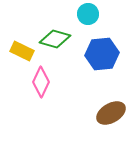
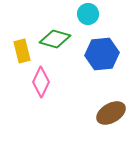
yellow rectangle: rotated 50 degrees clockwise
